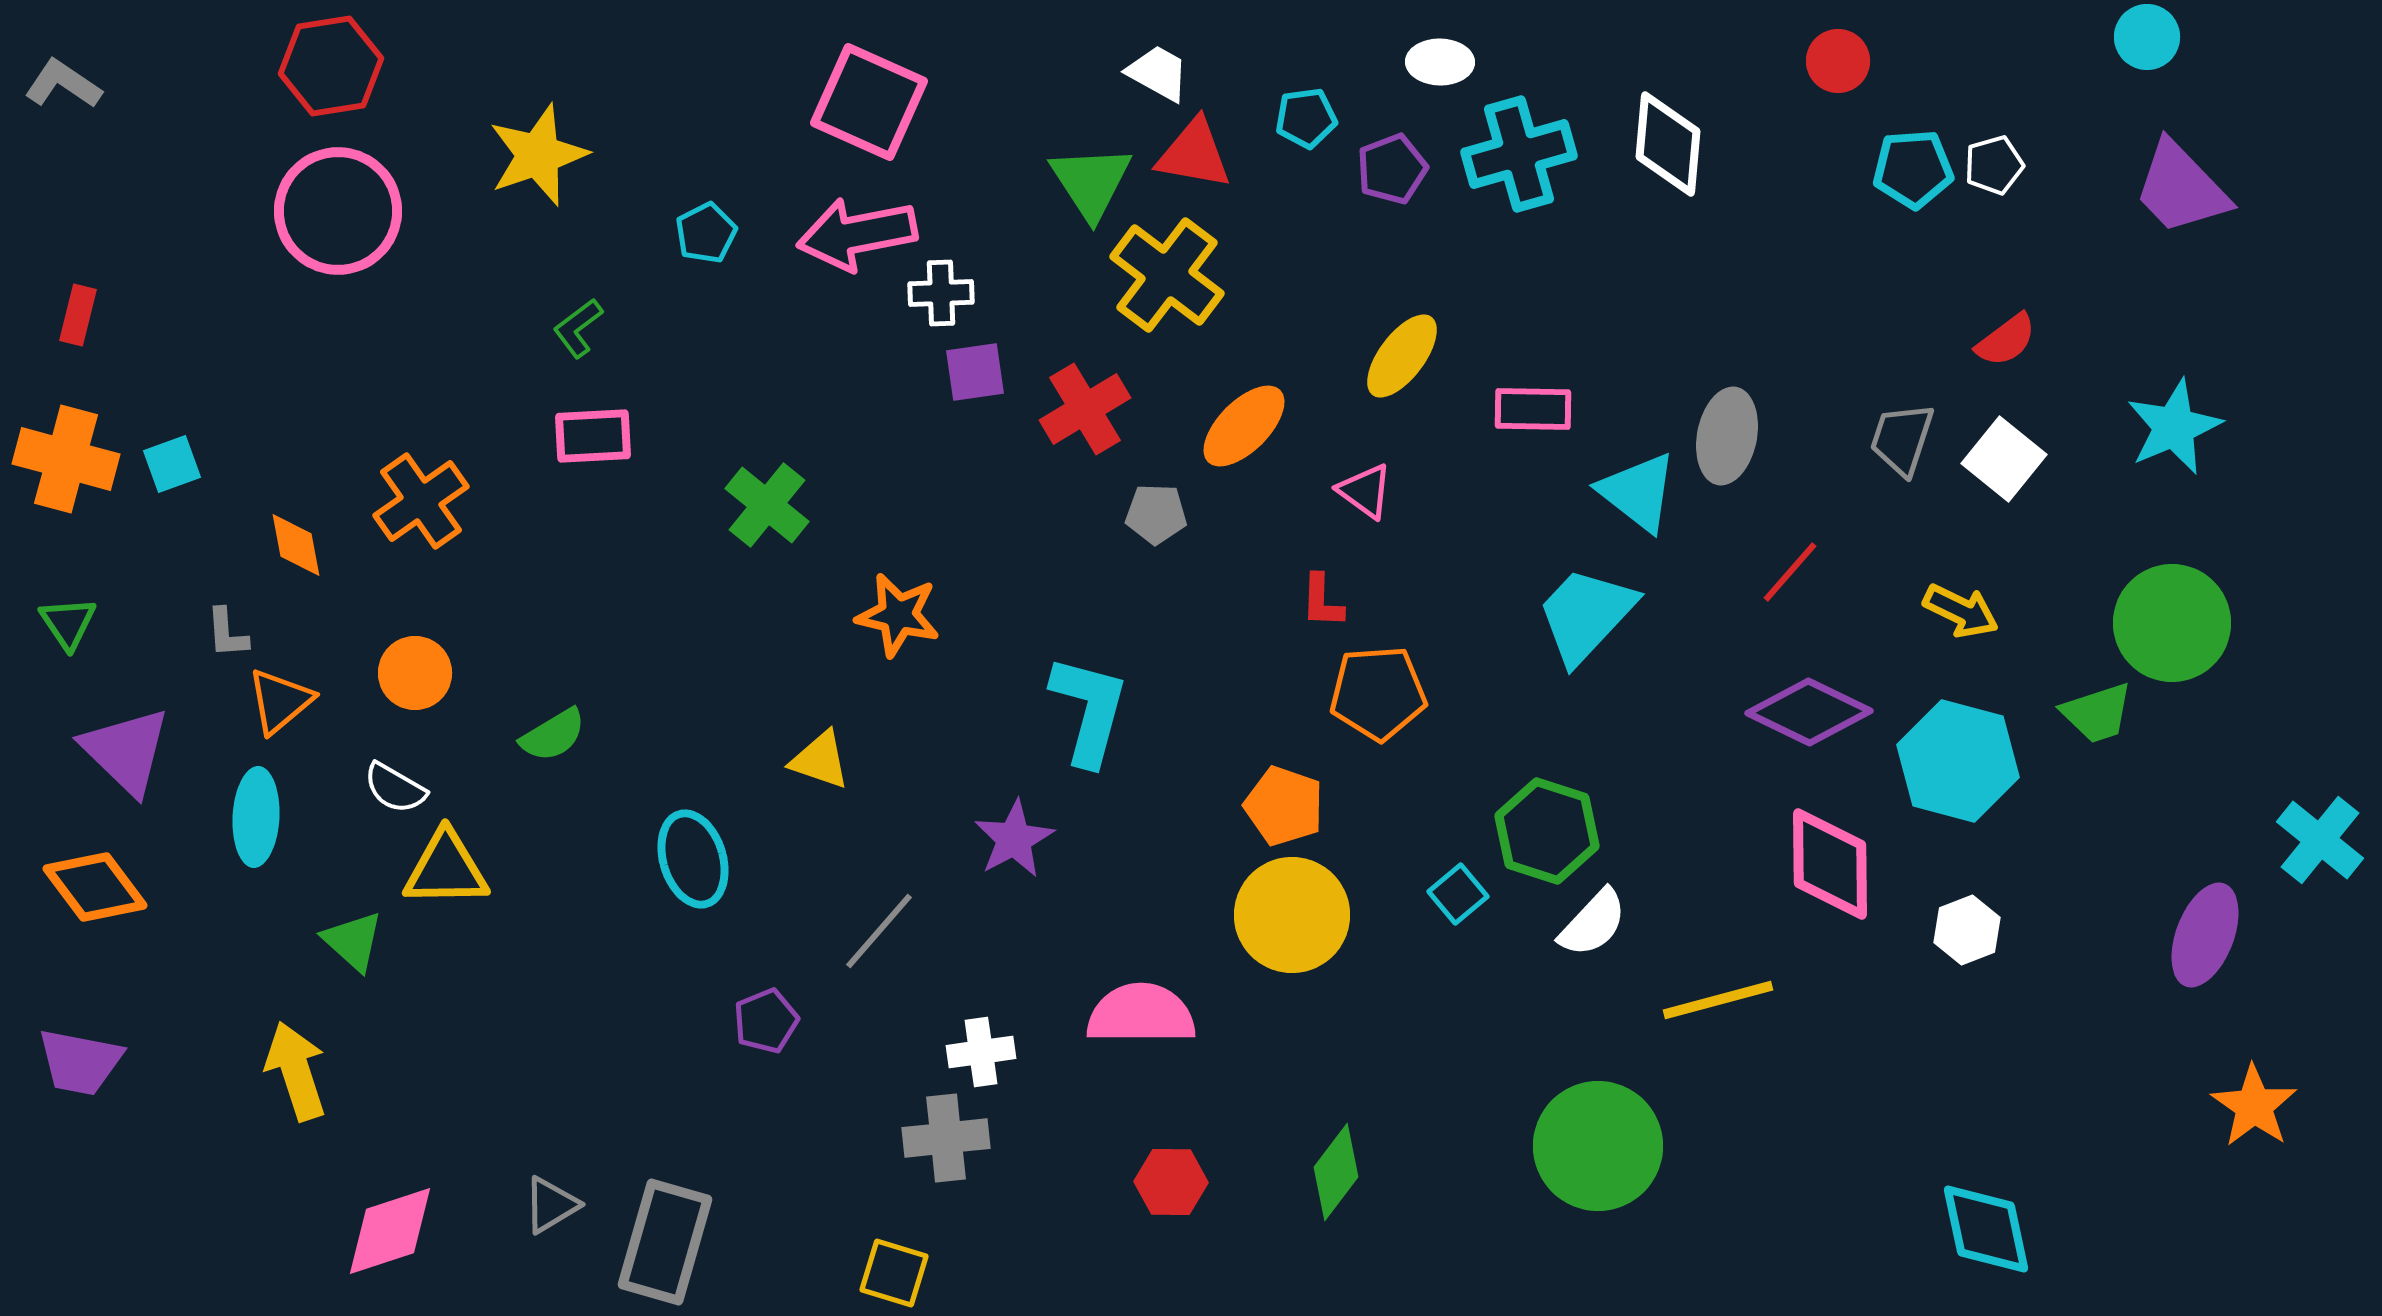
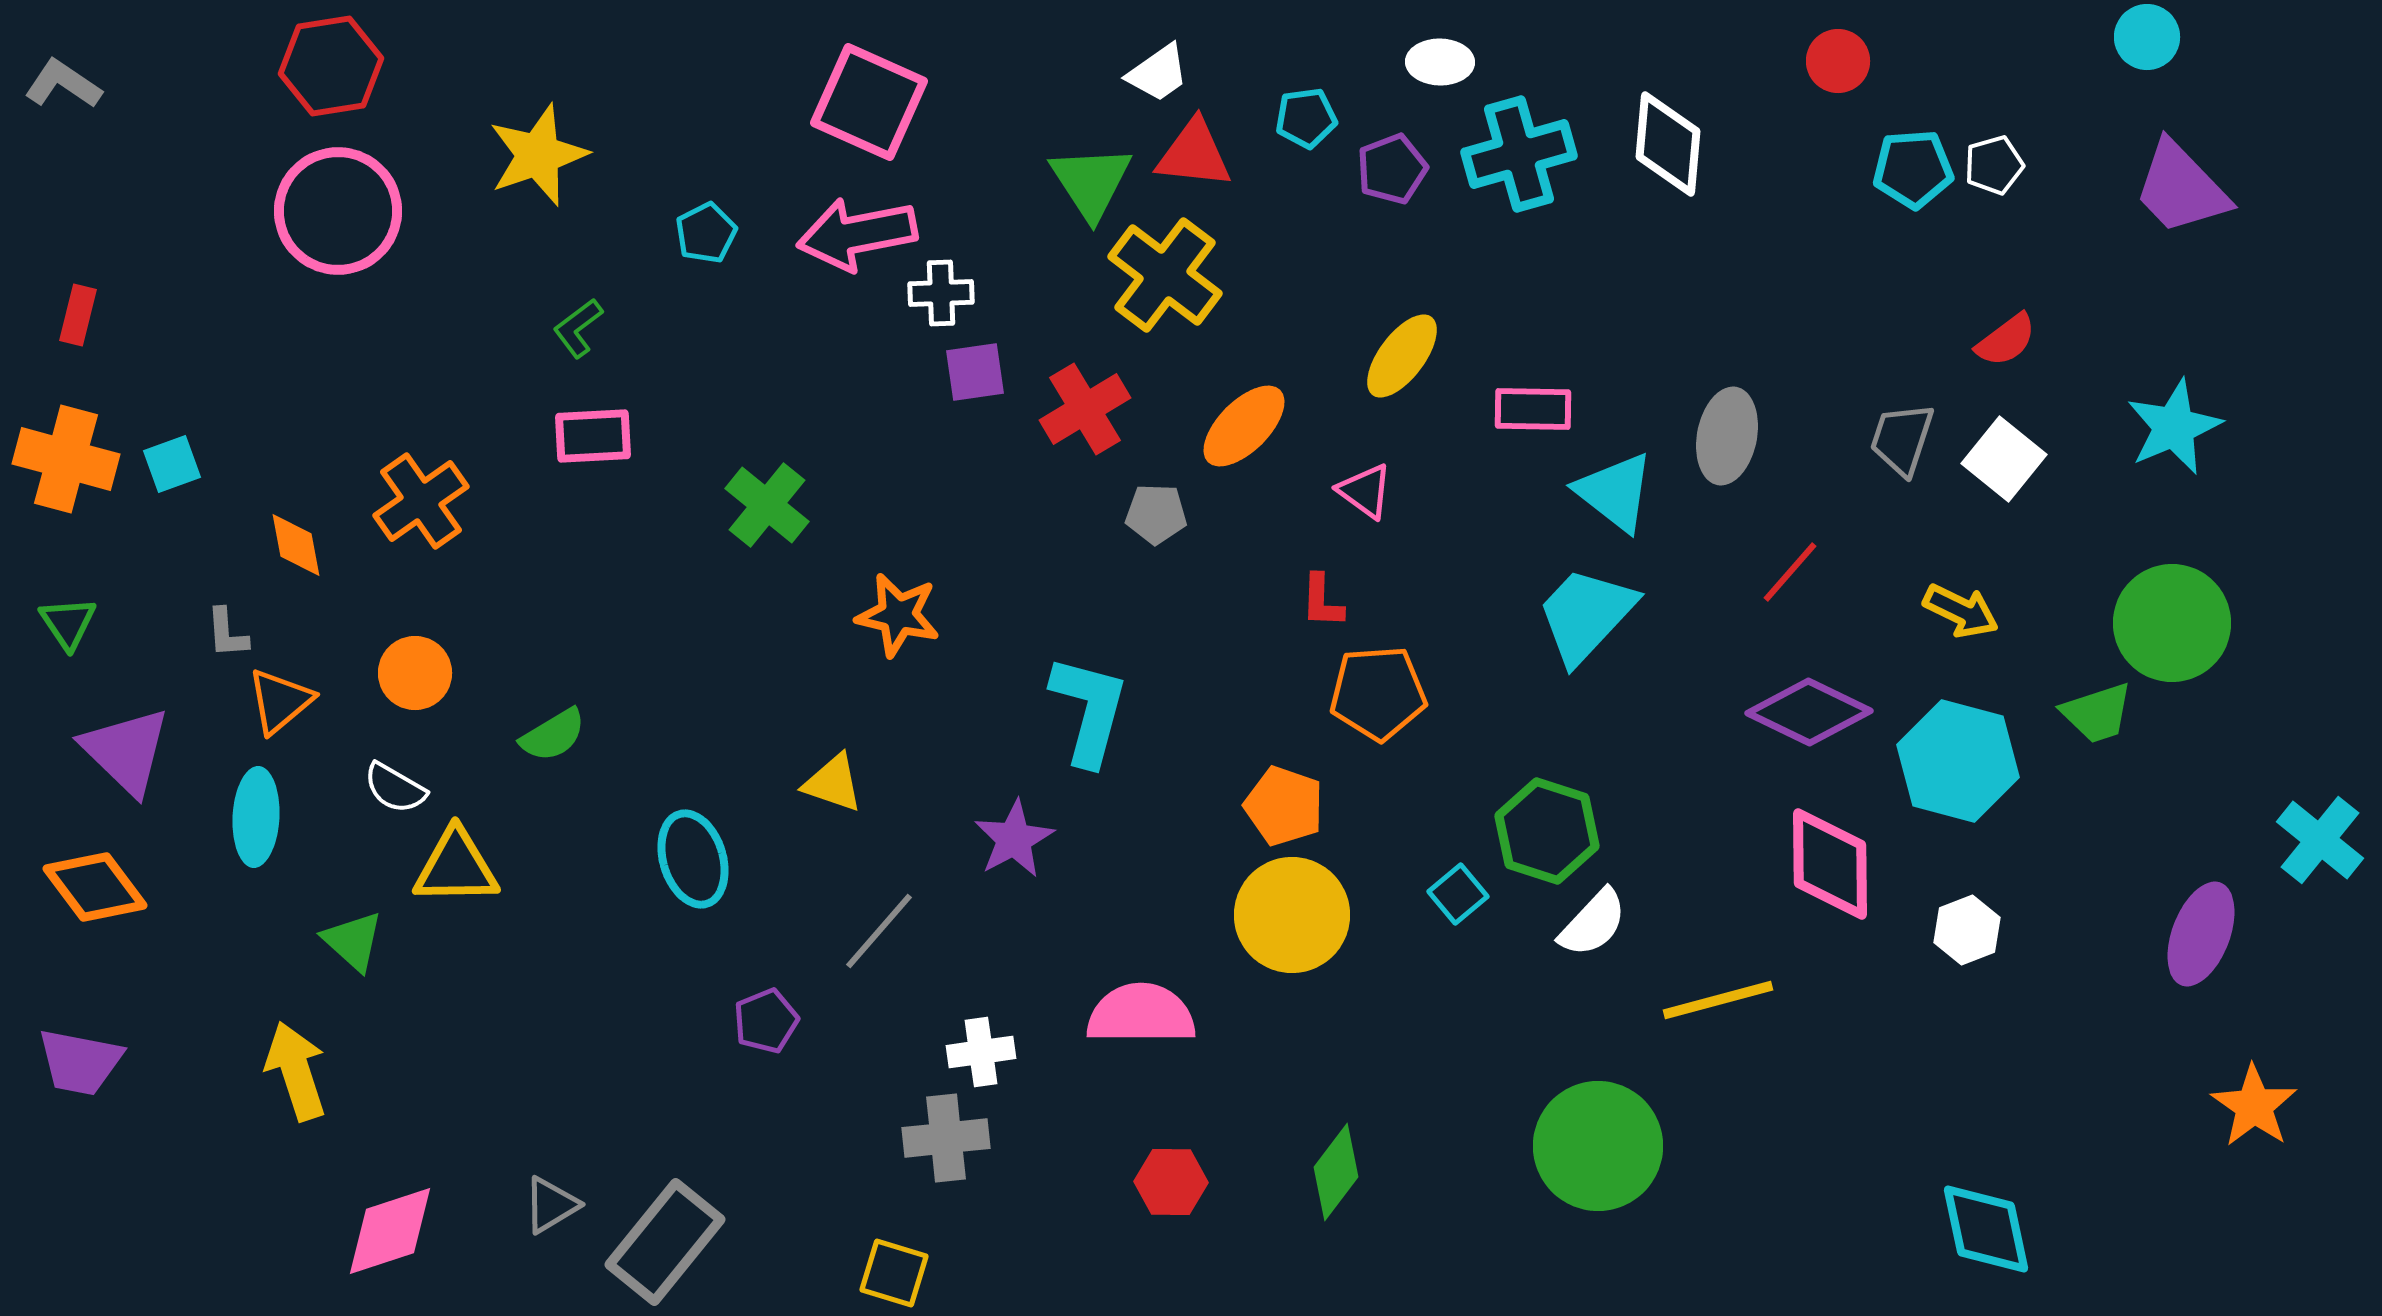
white trapezoid at (1158, 73): rotated 116 degrees clockwise
red triangle at (1194, 154): rotated 4 degrees counterclockwise
yellow cross at (1167, 275): moved 2 px left
cyan triangle at (1638, 492): moved 23 px left
yellow triangle at (820, 760): moved 13 px right, 23 px down
yellow triangle at (446, 869): moved 10 px right, 2 px up
purple ellipse at (2205, 935): moved 4 px left, 1 px up
gray rectangle at (665, 1242): rotated 23 degrees clockwise
